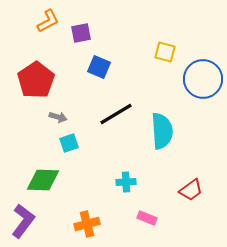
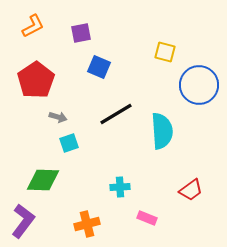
orange L-shape: moved 15 px left, 5 px down
blue circle: moved 4 px left, 6 px down
cyan cross: moved 6 px left, 5 px down
